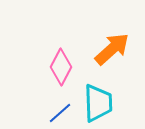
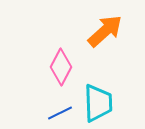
orange arrow: moved 7 px left, 18 px up
blue line: rotated 15 degrees clockwise
